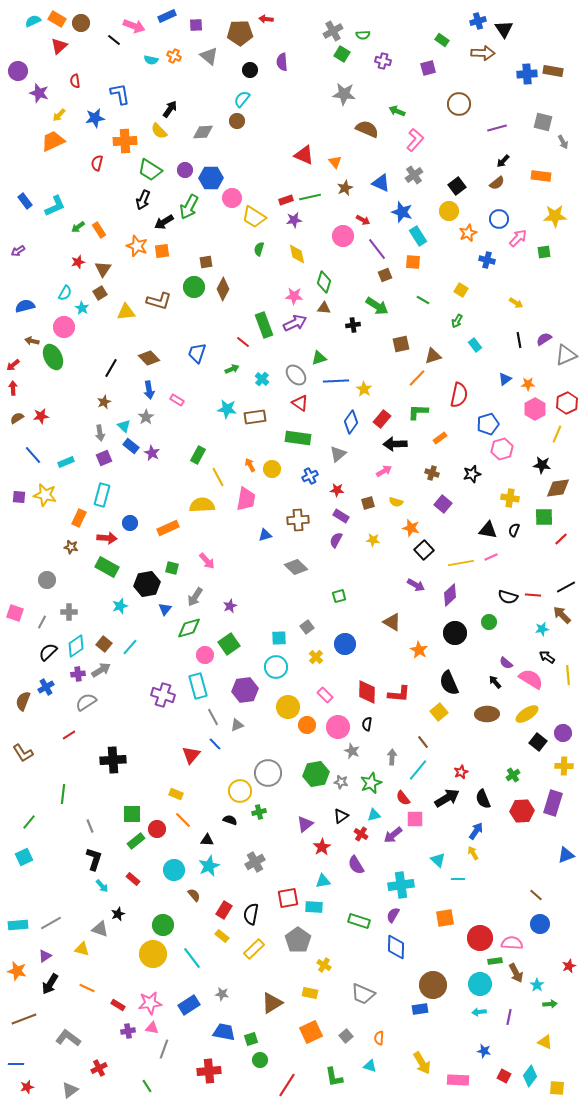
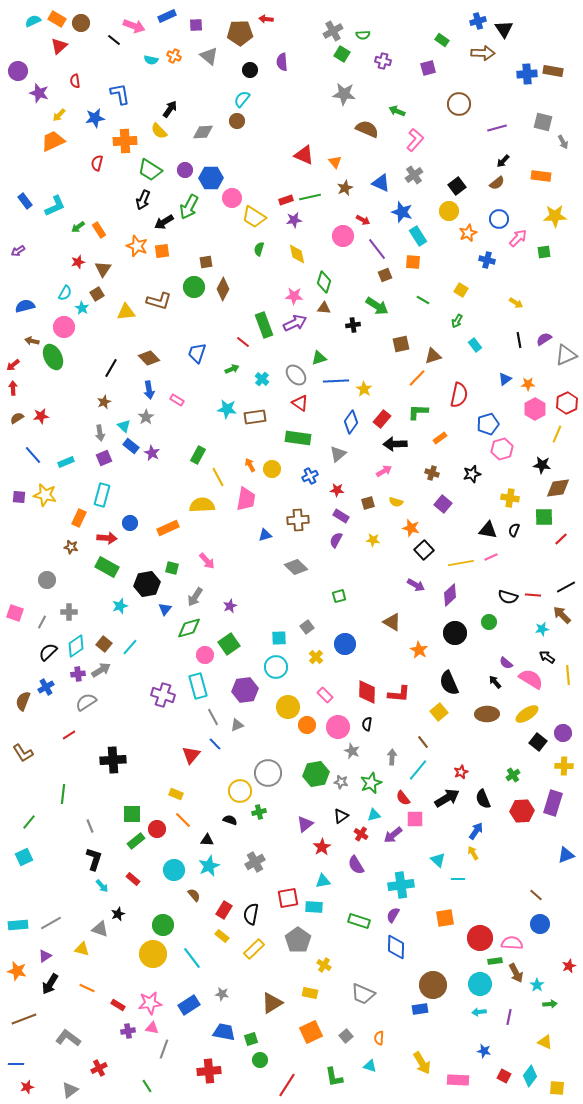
brown square at (100, 293): moved 3 px left, 1 px down
